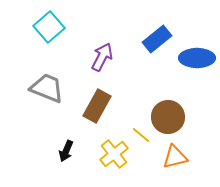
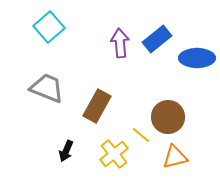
purple arrow: moved 18 px right, 14 px up; rotated 32 degrees counterclockwise
